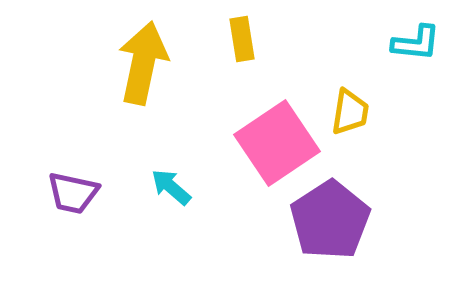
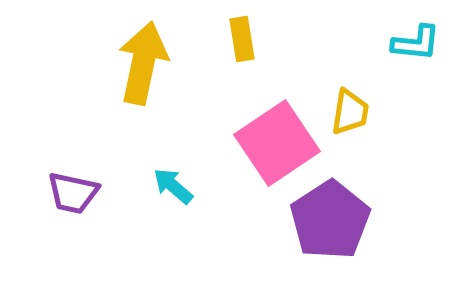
cyan arrow: moved 2 px right, 1 px up
